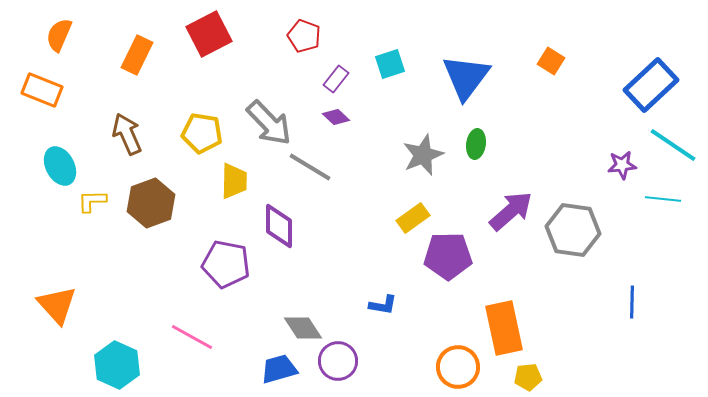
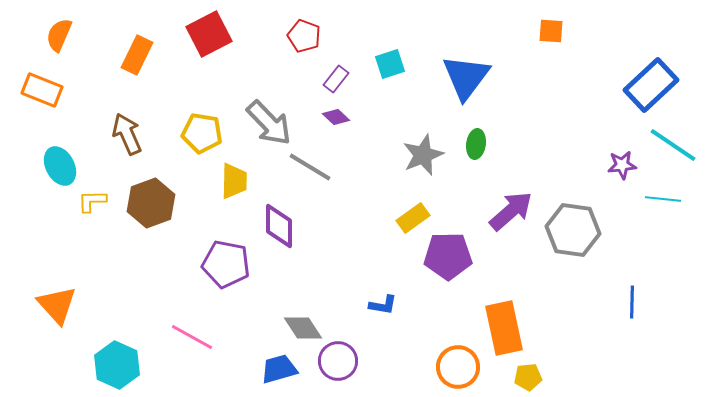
orange square at (551, 61): moved 30 px up; rotated 28 degrees counterclockwise
